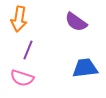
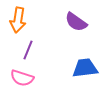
orange arrow: moved 1 px left, 1 px down
